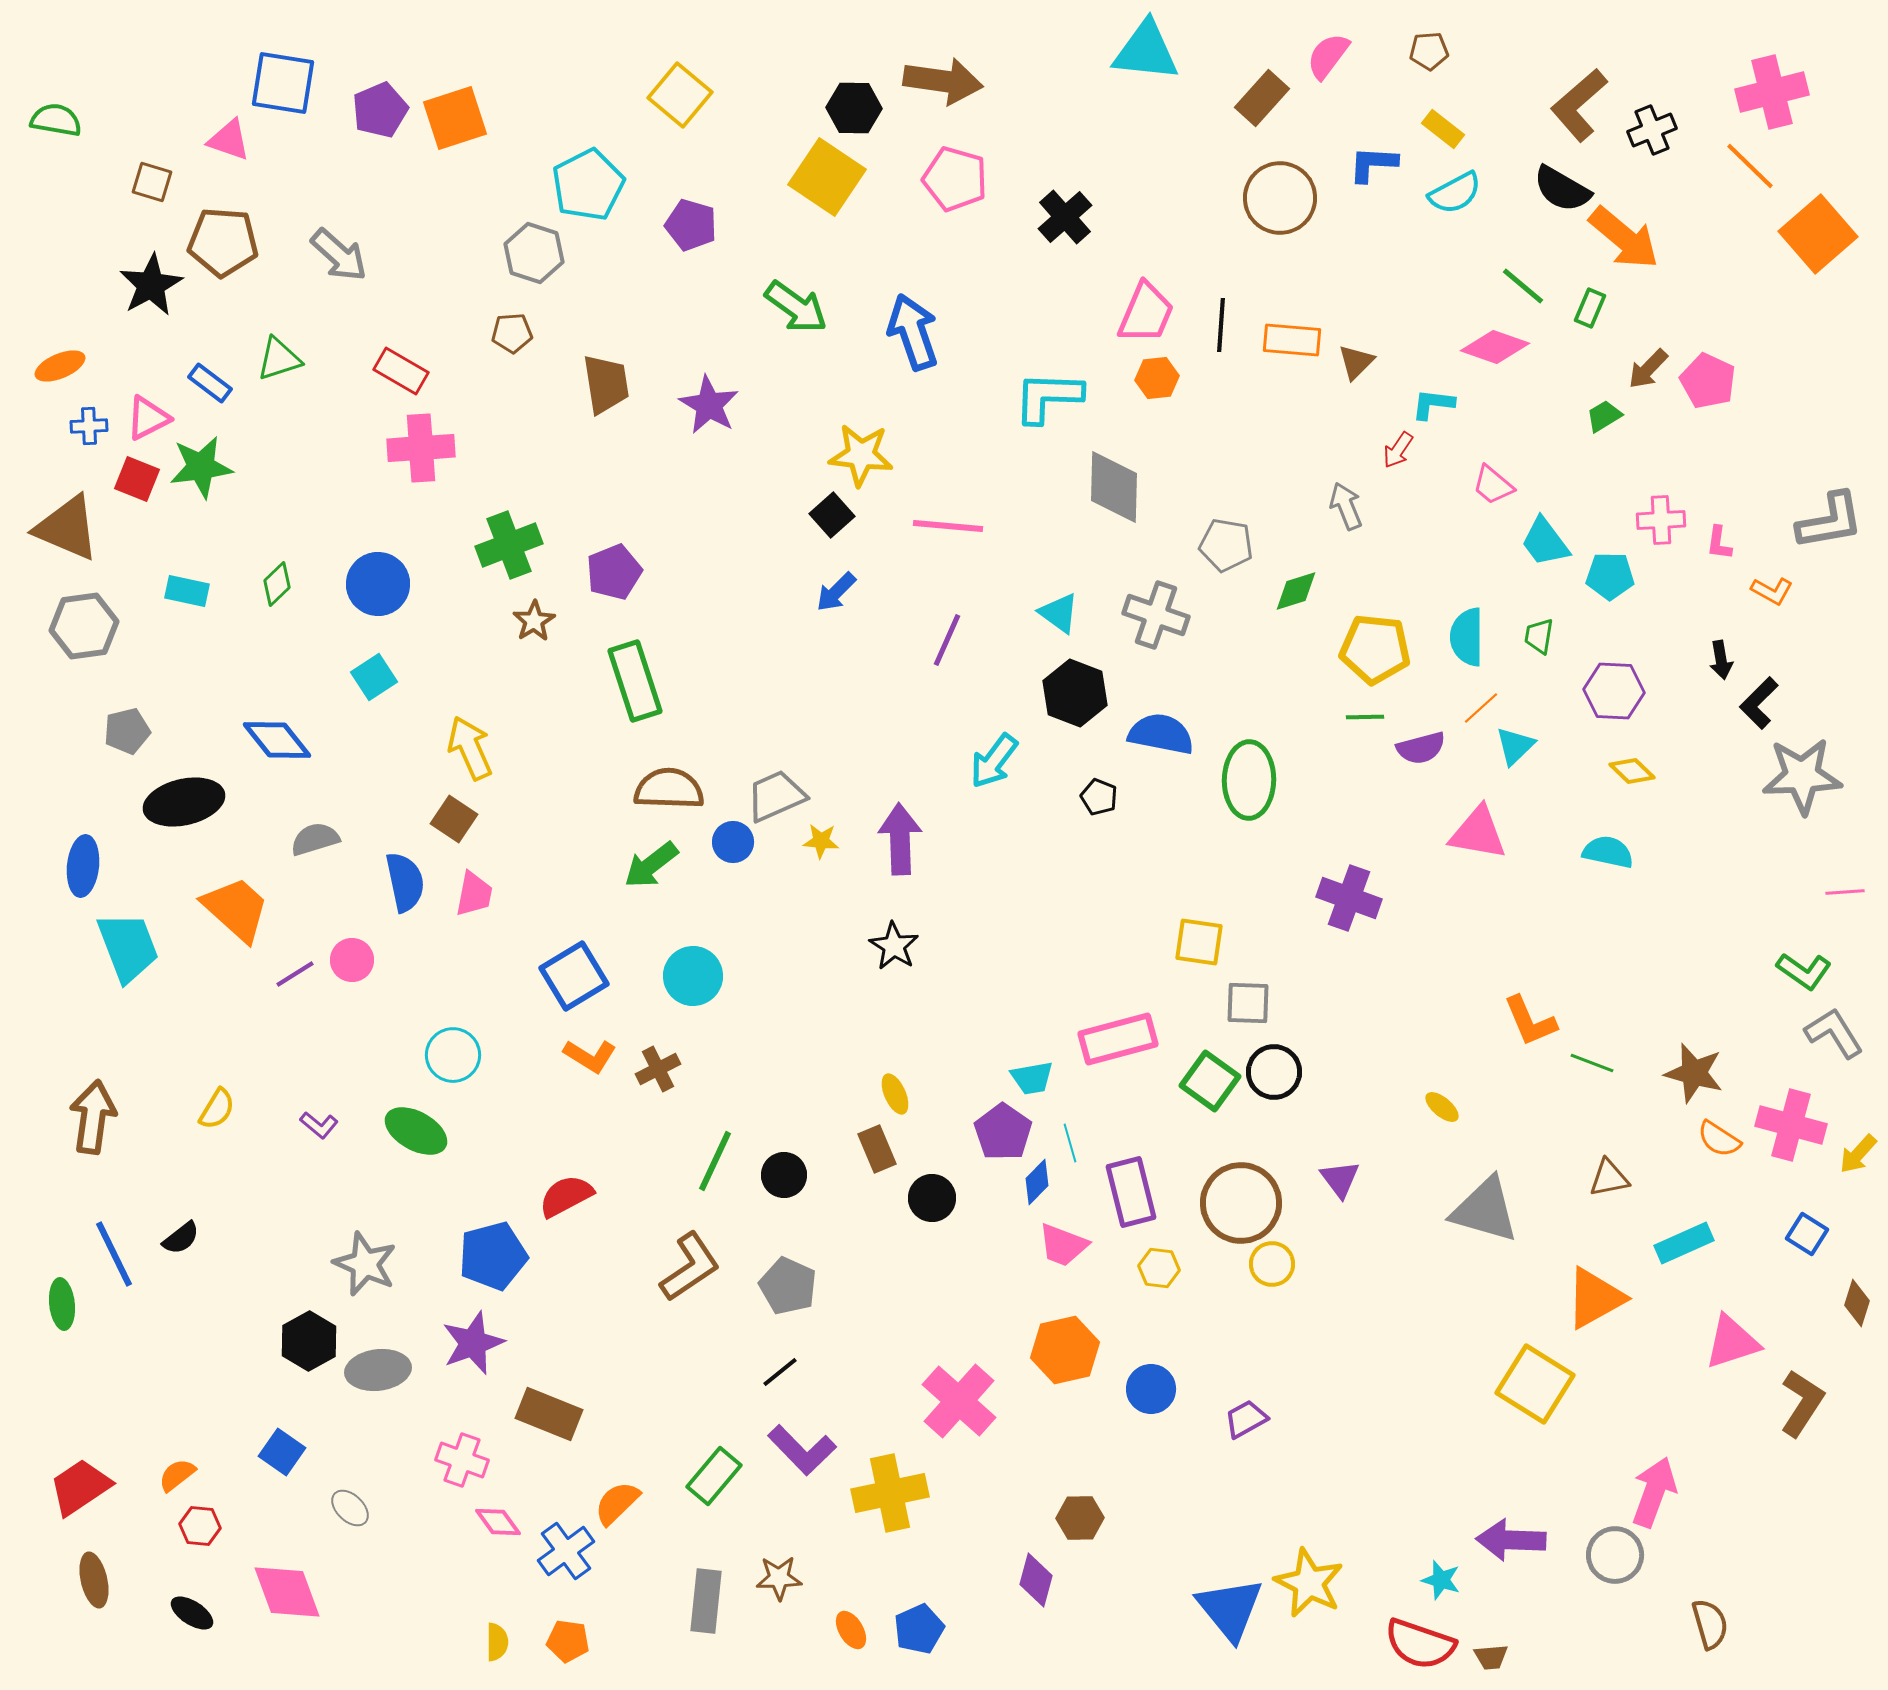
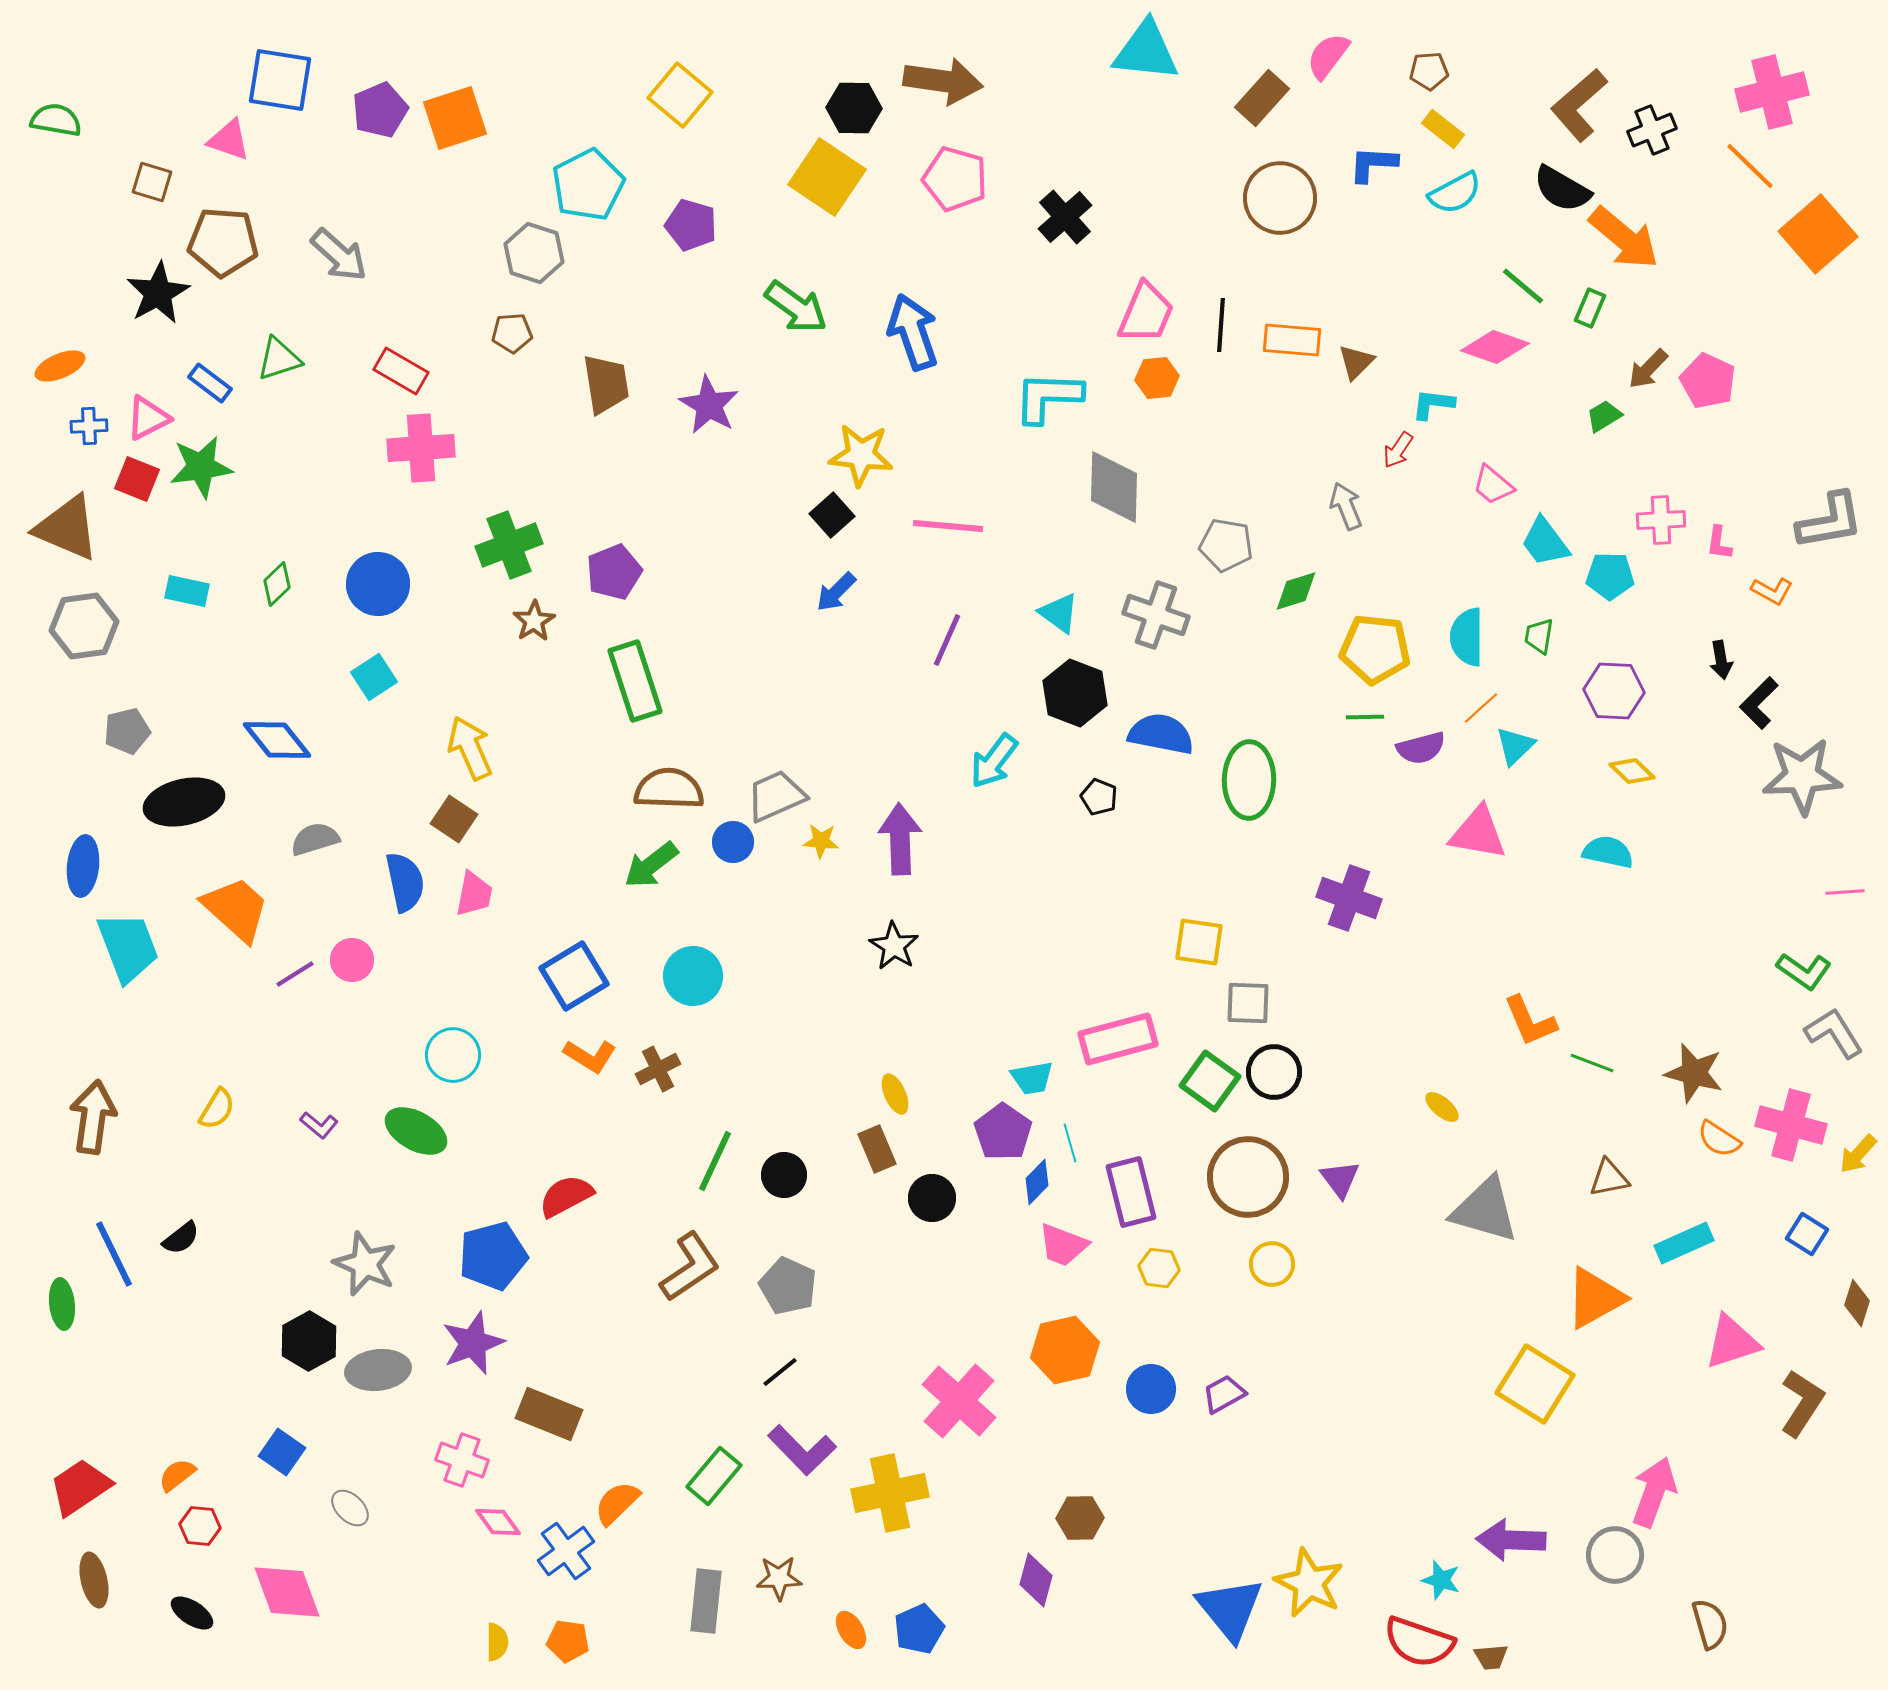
brown pentagon at (1429, 51): moved 20 px down
blue square at (283, 83): moved 3 px left, 3 px up
black star at (151, 285): moved 7 px right, 8 px down
brown circle at (1241, 1203): moved 7 px right, 26 px up
purple trapezoid at (1246, 1419): moved 22 px left, 25 px up
red semicircle at (1420, 1644): moved 1 px left, 2 px up
